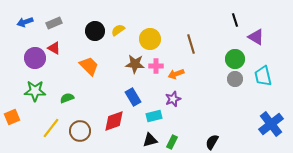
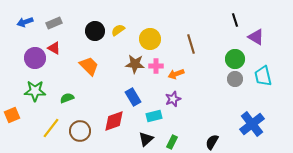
orange square: moved 2 px up
blue cross: moved 19 px left
black triangle: moved 4 px left, 1 px up; rotated 28 degrees counterclockwise
